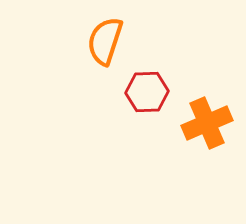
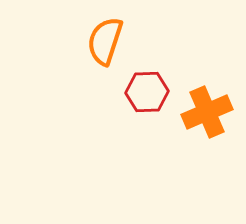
orange cross: moved 11 px up
